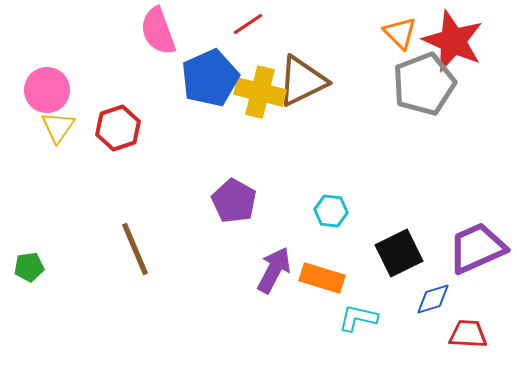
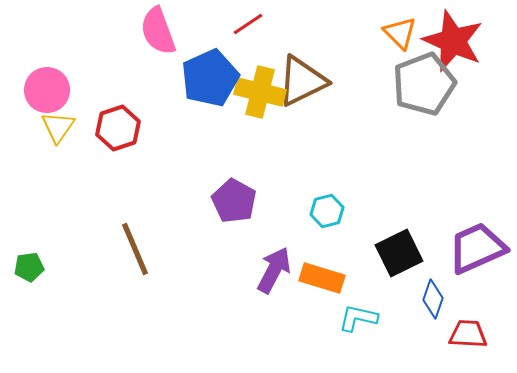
cyan hexagon: moved 4 px left; rotated 20 degrees counterclockwise
blue diamond: rotated 54 degrees counterclockwise
